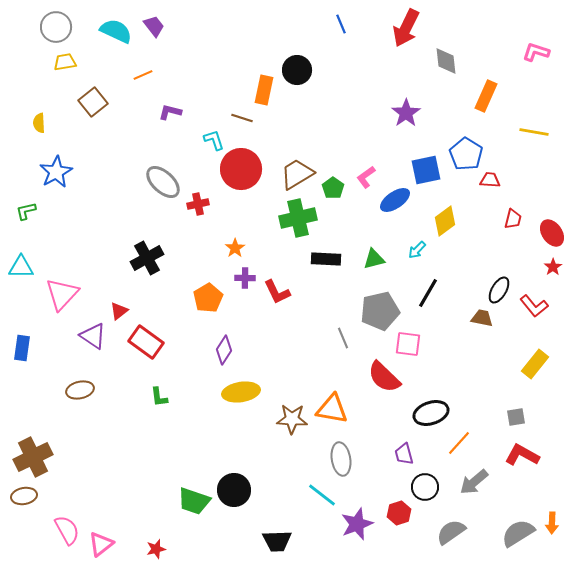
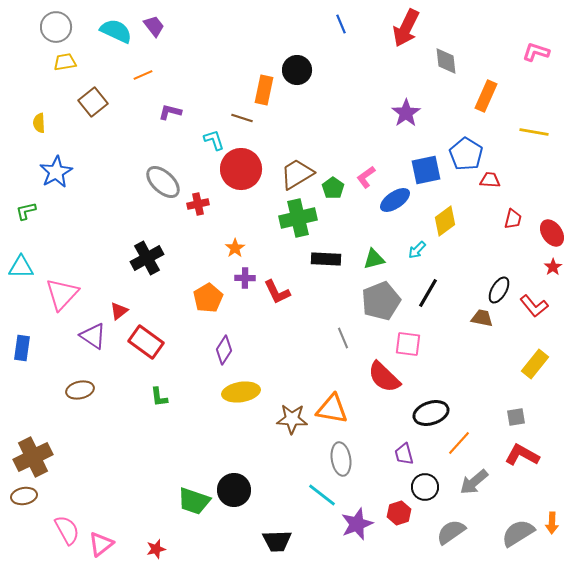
gray pentagon at (380, 311): moved 1 px right, 10 px up; rotated 9 degrees counterclockwise
